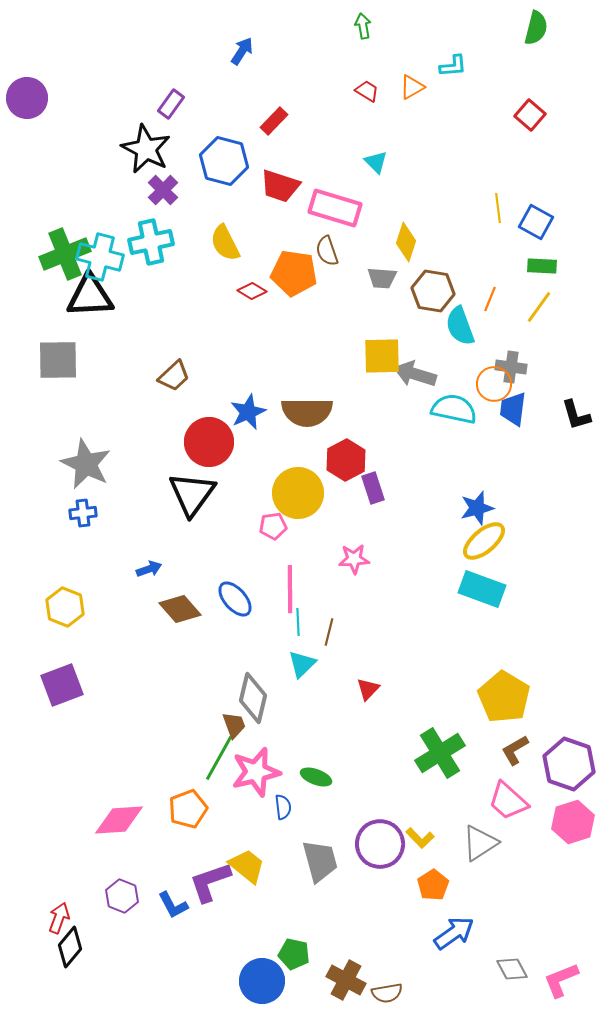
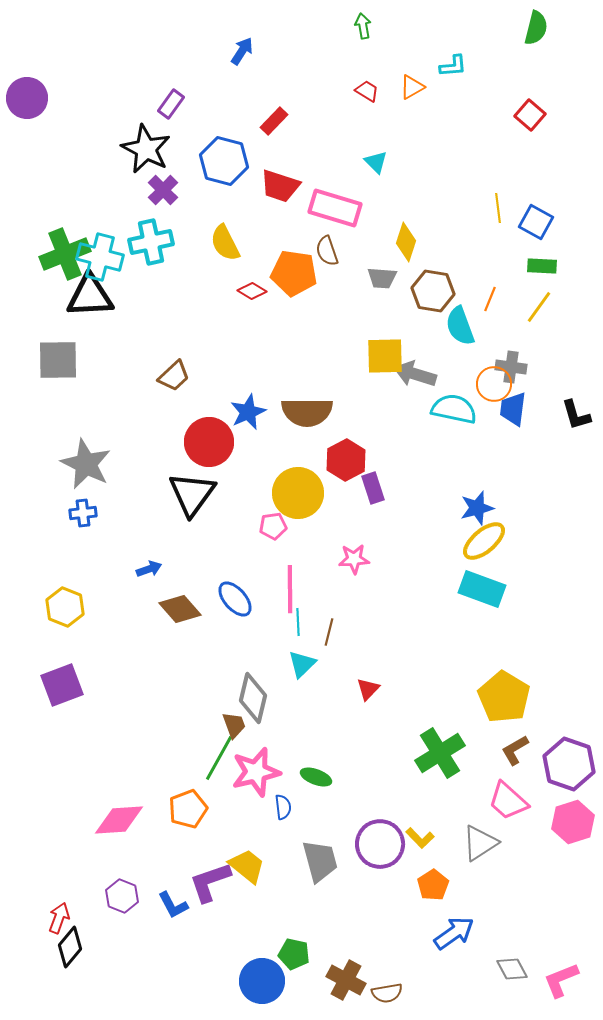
yellow square at (382, 356): moved 3 px right
